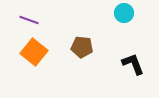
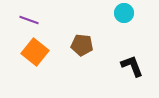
brown pentagon: moved 2 px up
orange square: moved 1 px right
black L-shape: moved 1 px left, 2 px down
